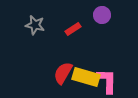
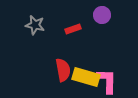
red rectangle: rotated 14 degrees clockwise
red semicircle: moved 3 px up; rotated 140 degrees clockwise
